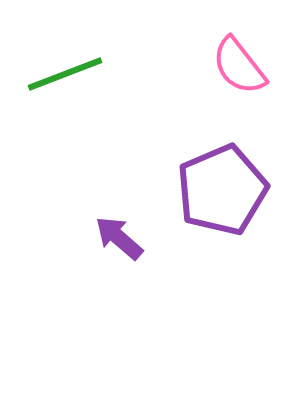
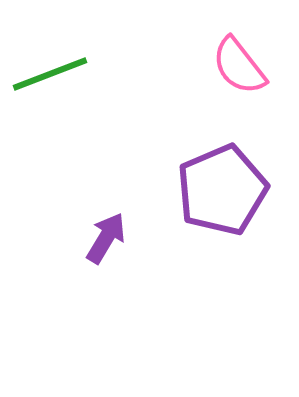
green line: moved 15 px left
purple arrow: moved 13 px left; rotated 80 degrees clockwise
